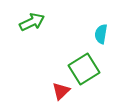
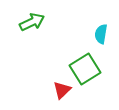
green square: moved 1 px right
red triangle: moved 1 px right, 1 px up
